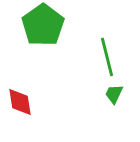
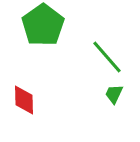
green line: rotated 27 degrees counterclockwise
red diamond: moved 4 px right, 2 px up; rotated 8 degrees clockwise
